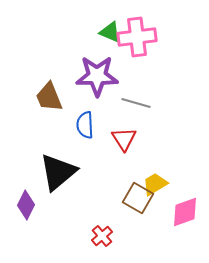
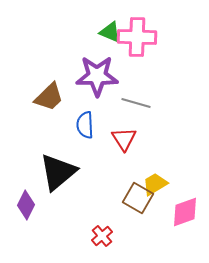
pink cross: rotated 9 degrees clockwise
brown trapezoid: rotated 112 degrees counterclockwise
